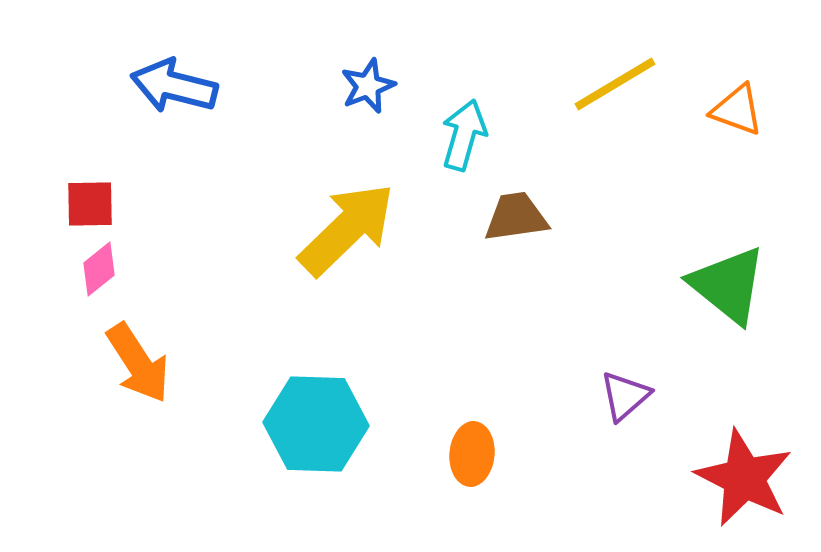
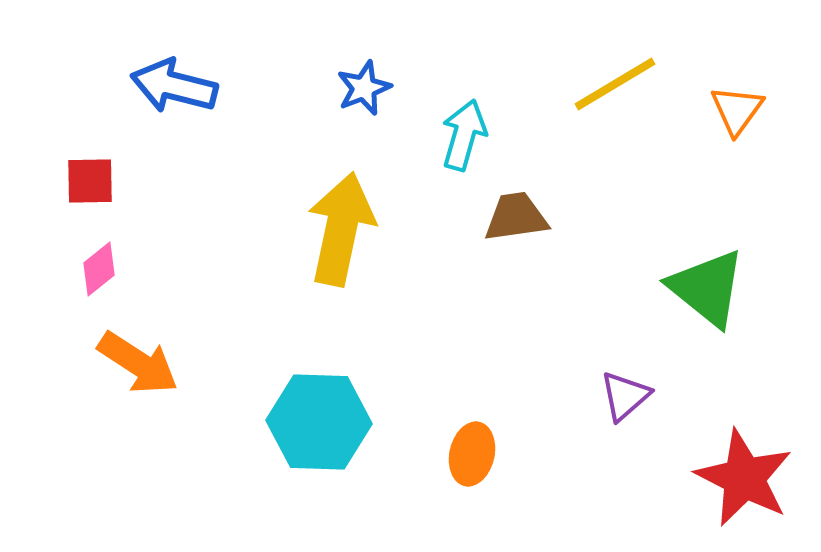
blue star: moved 4 px left, 2 px down
orange triangle: rotated 46 degrees clockwise
red square: moved 23 px up
yellow arrow: moved 6 px left; rotated 34 degrees counterclockwise
green triangle: moved 21 px left, 3 px down
orange arrow: rotated 24 degrees counterclockwise
cyan hexagon: moved 3 px right, 2 px up
orange ellipse: rotated 8 degrees clockwise
